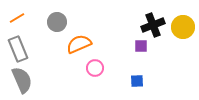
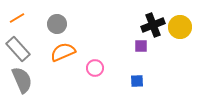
gray circle: moved 2 px down
yellow circle: moved 3 px left
orange semicircle: moved 16 px left, 8 px down
gray rectangle: rotated 20 degrees counterclockwise
